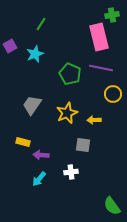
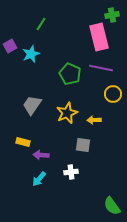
cyan star: moved 4 px left
